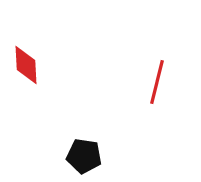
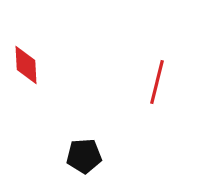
black pentagon: rotated 12 degrees counterclockwise
